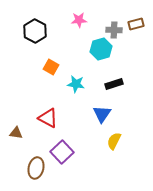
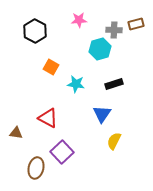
cyan hexagon: moved 1 px left
